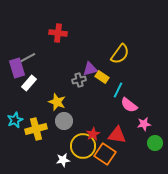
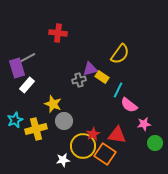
white rectangle: moved 2 px left, 2 px down
yellow star: moved 4 px left, 2 px down
